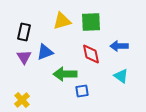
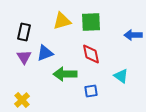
blue arrow: moved 14 px right, 11 px up
blue triangle: moved 1 px down
blue square: moved 9 px right
